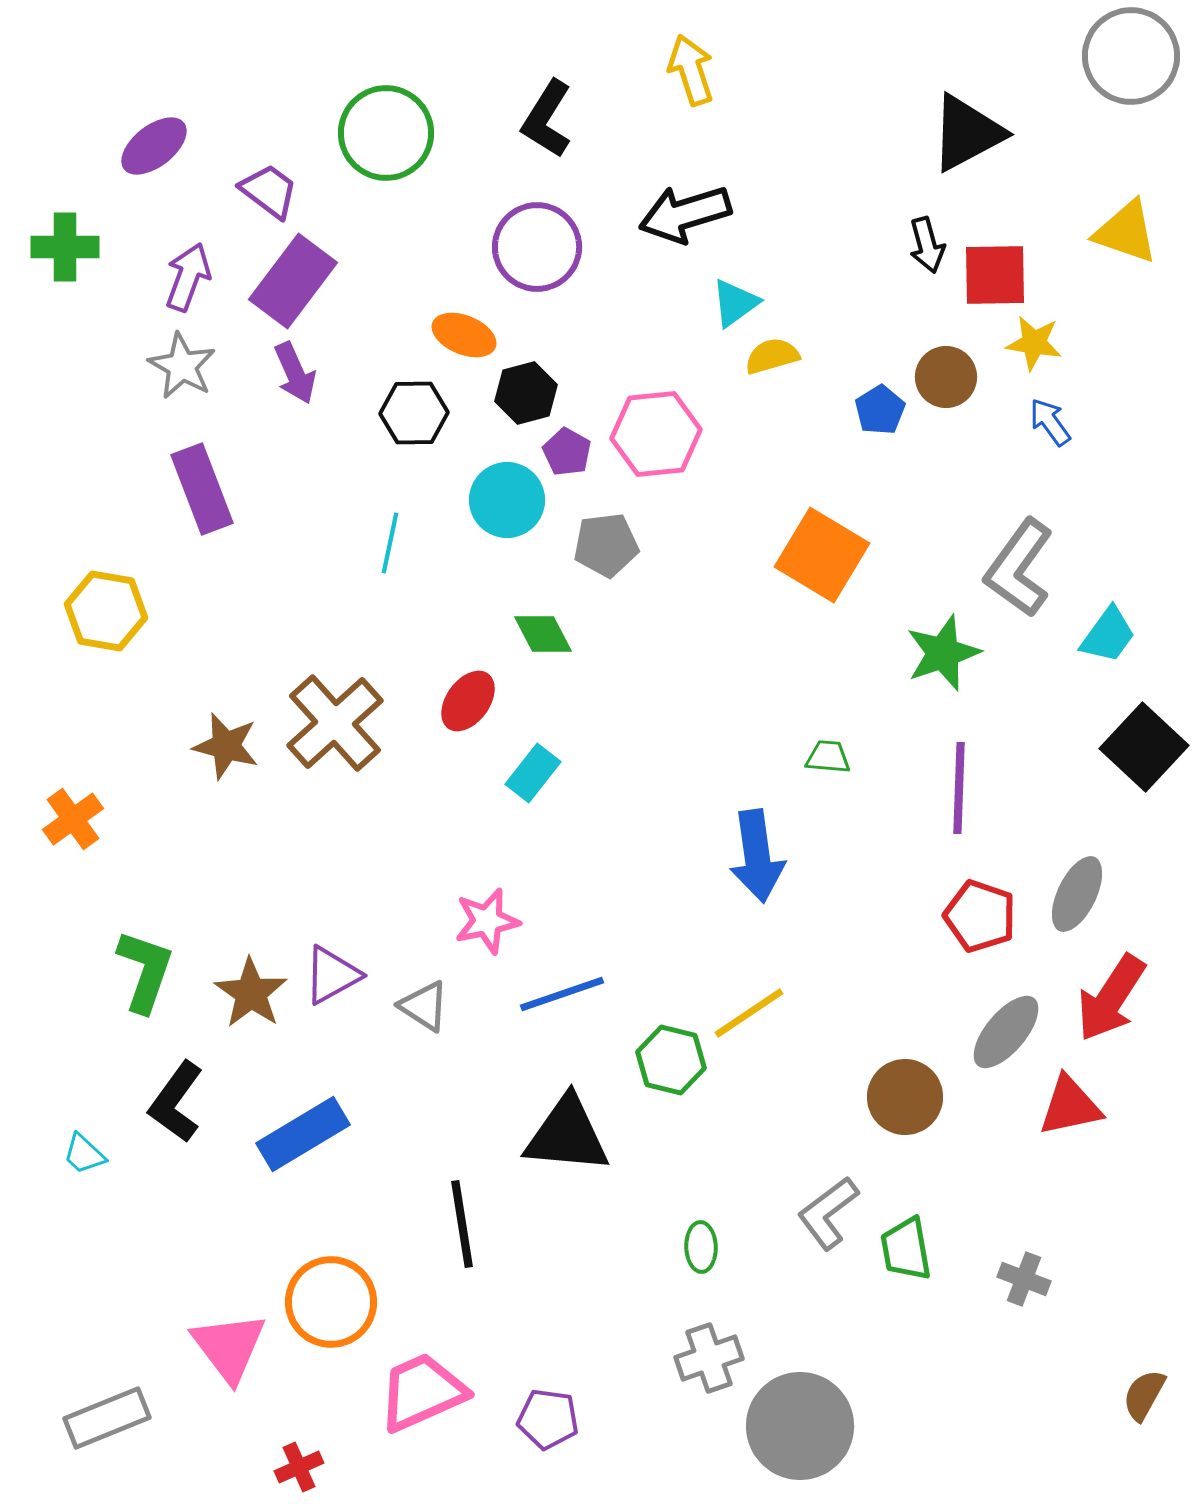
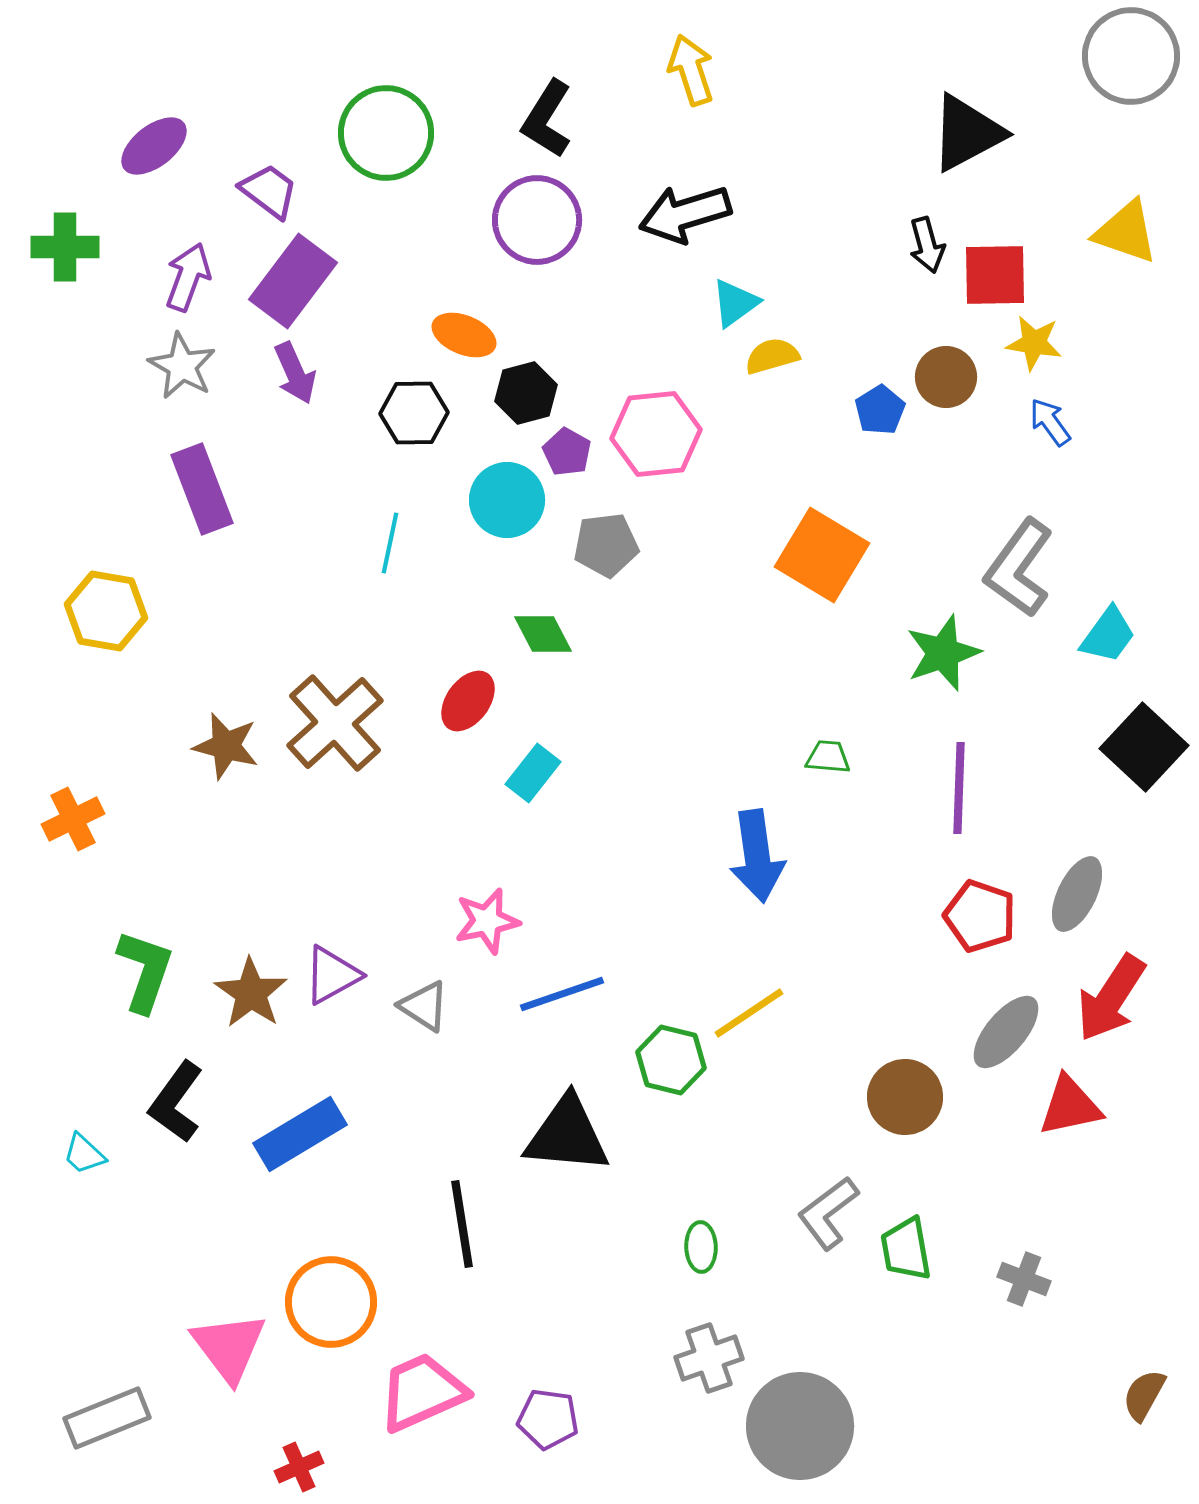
purple circle at (537, 247): moved 27 px up
orange cross at (73, 819): rotated 10 degrees clockwise
blue rectangle at (303, 1134): moved 3 px left
